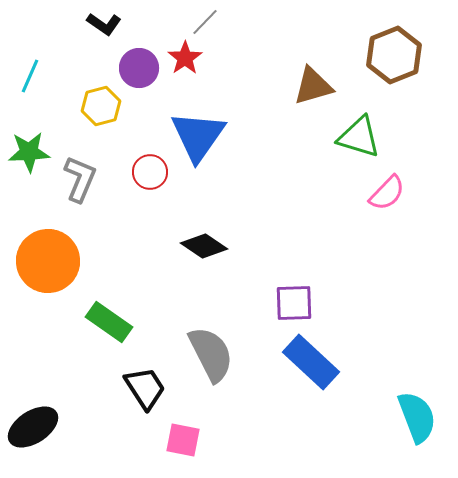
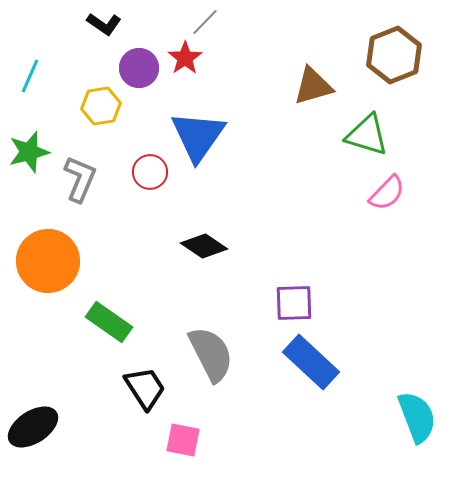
yellow hexagon: rotated 6 degrees clockwise
green triangle: moved 8 px right, 2 px up
green star: rotated 12 degrees counterclockwise
